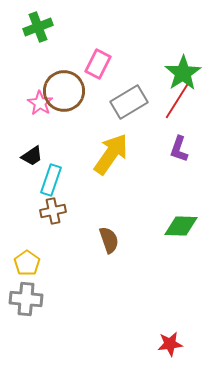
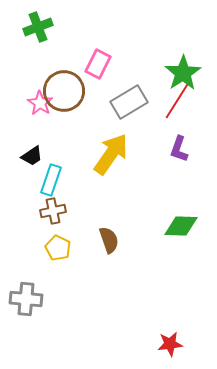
yellow pentagon: moved 31 px right, 15 px up; rotated 10 degrees counterclockwise
